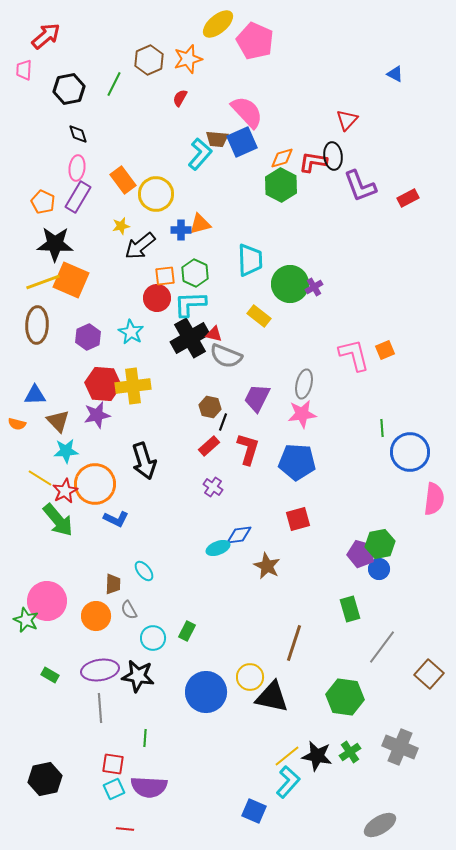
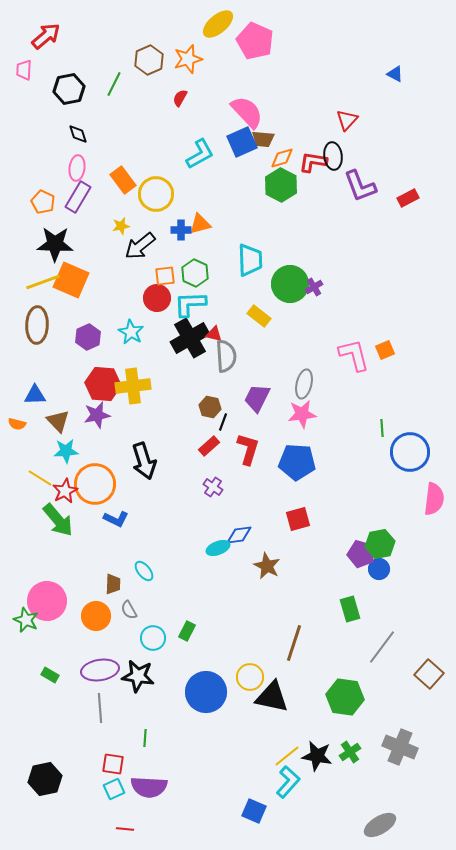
brown trapezoid at (217, 139): moved 46 px right
cyan L-shape at (200, 154): rotated 20 degrees clockwise
gray semicircle at (226, 356): rotated 116 degrees counterclockwise
